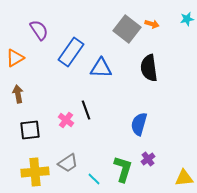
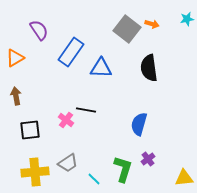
brown arrow: moved 2 px left, 2 px down
black line: rotated 60 degrees counterclockwise
